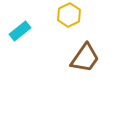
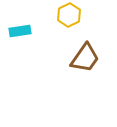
cyan rectangle: rotated 30 degrees clockwise
